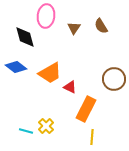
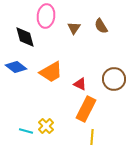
orange trapezoid: moved 1 px right, 1 px up
red triangle: moved 10 px right, 3 px up
